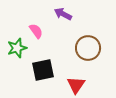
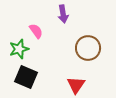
purple arrow: rotated 126 degrees counterclockwise
green star: moved 2 px right, 1 px down
black square: moved 17 px left, 7 px down; rotated 35 degrees clockwise
